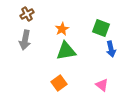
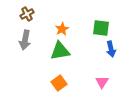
green square: rotated 12 degrees counterclockwise
green triangle: moved 6 px left
pink triangle: moved 3 px up; rotated 24 degrees clockwise
